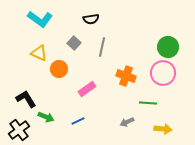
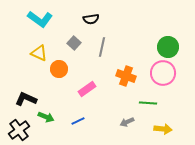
black L-shape: rotated 35 degrees counterclockwise
